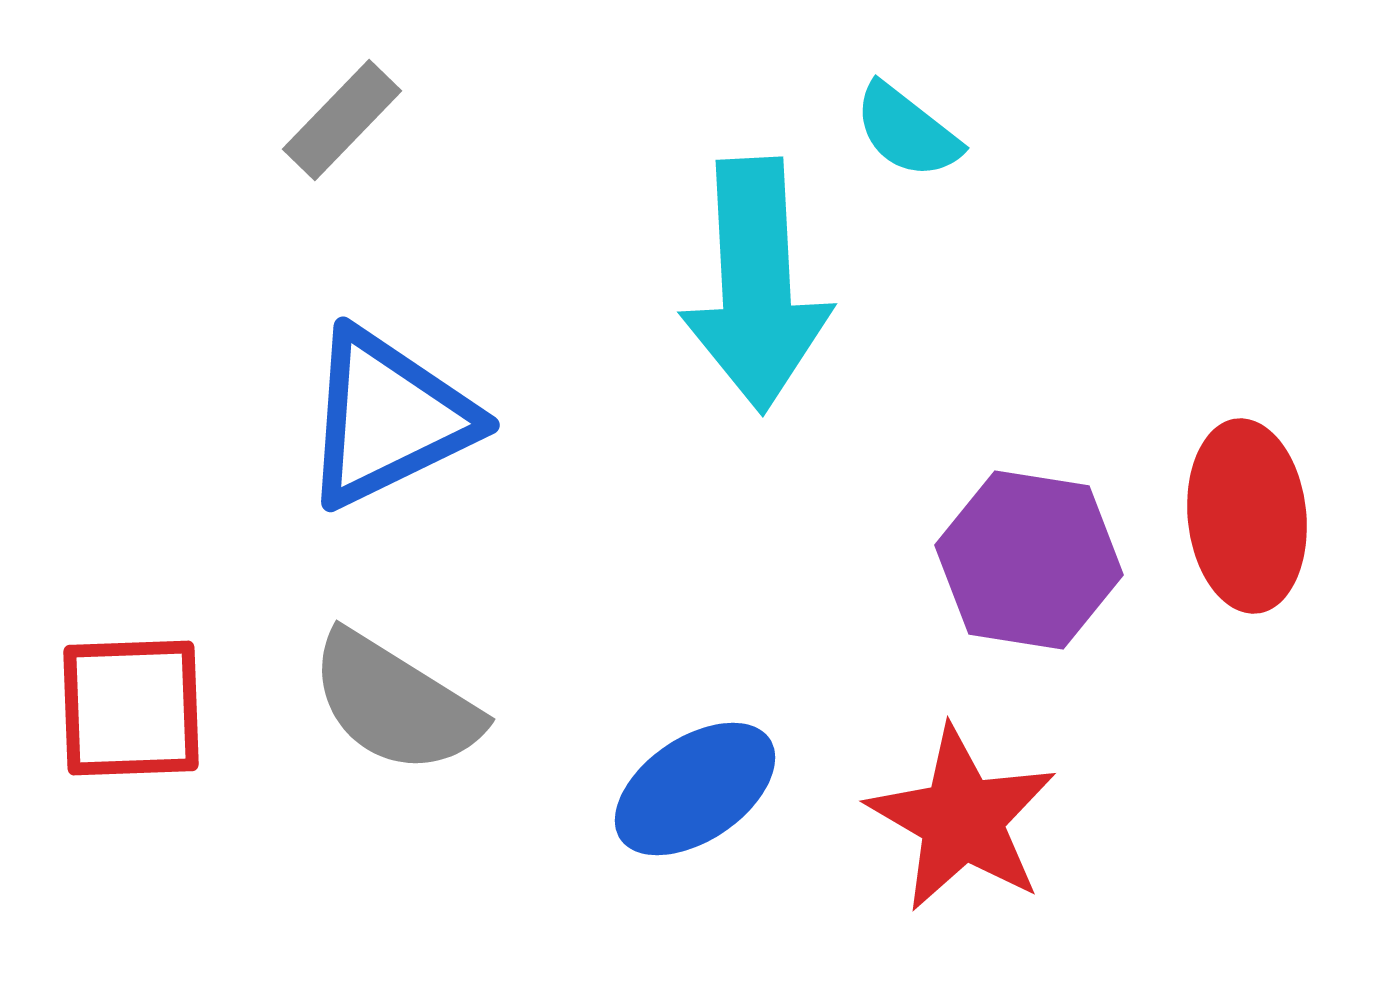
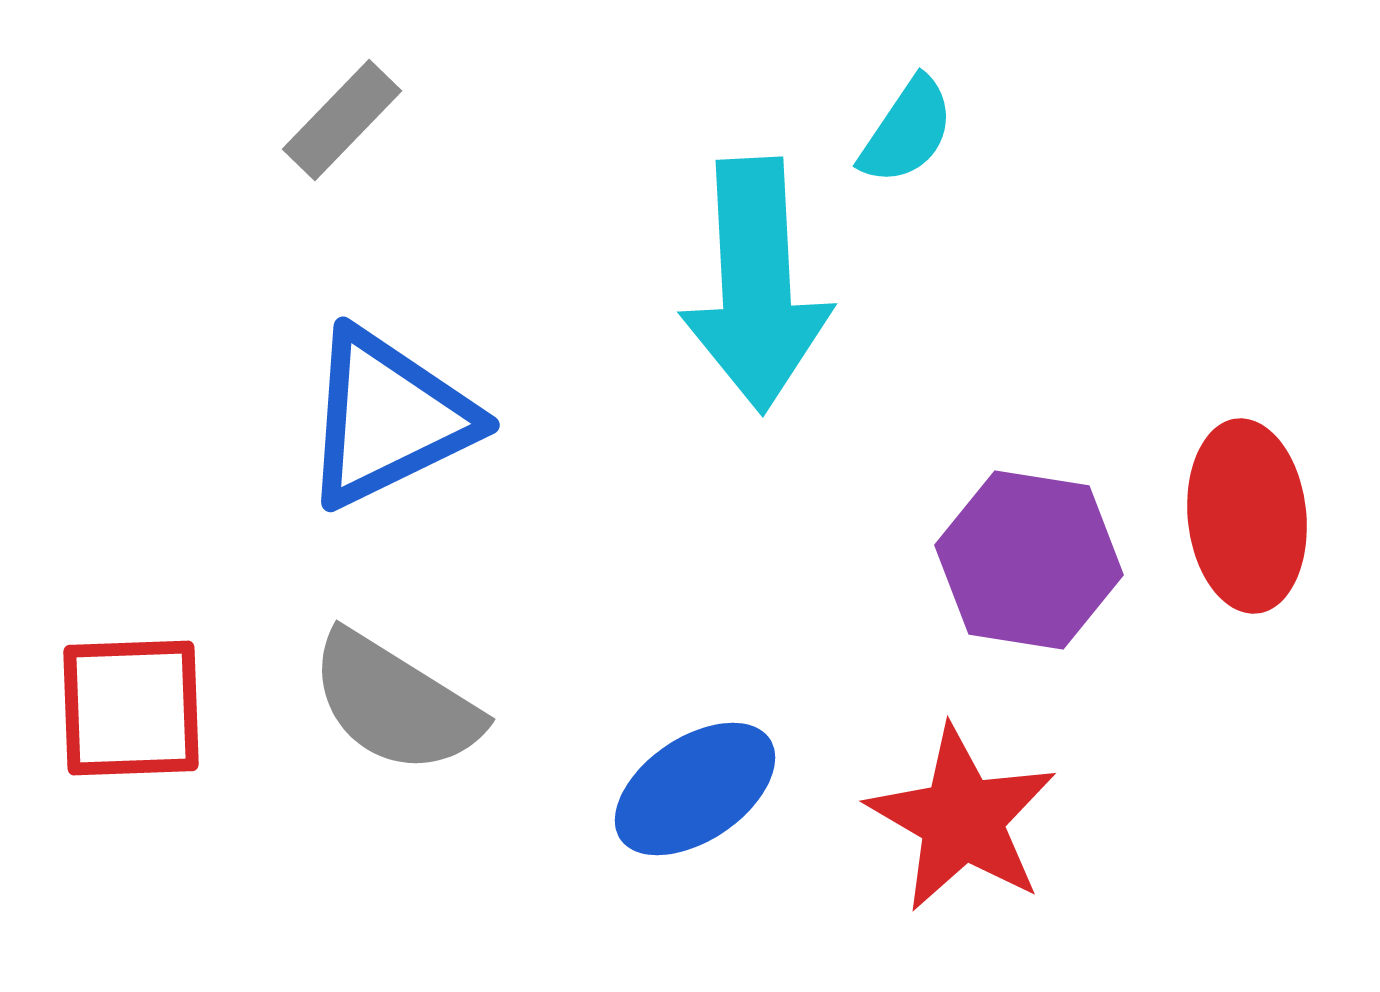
cyan semicircle: rotated 94 degrees counterclockwise
